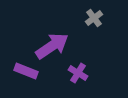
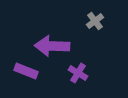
gray cross: moved 1 px right, 3 px down
purple arrow: rotated 144 degrees counterclockwise
